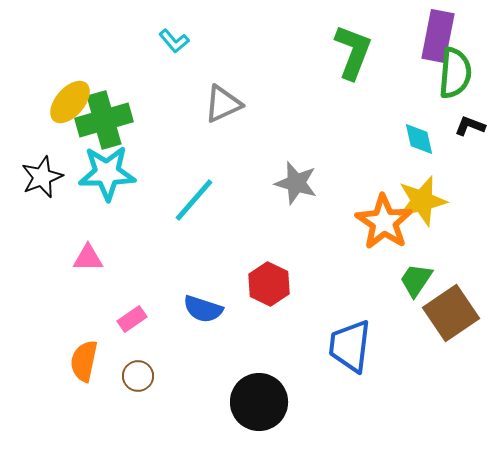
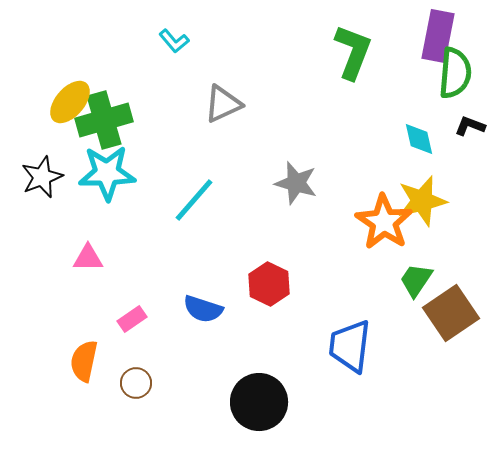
brown circle: moved 2 px left, 7 px down
